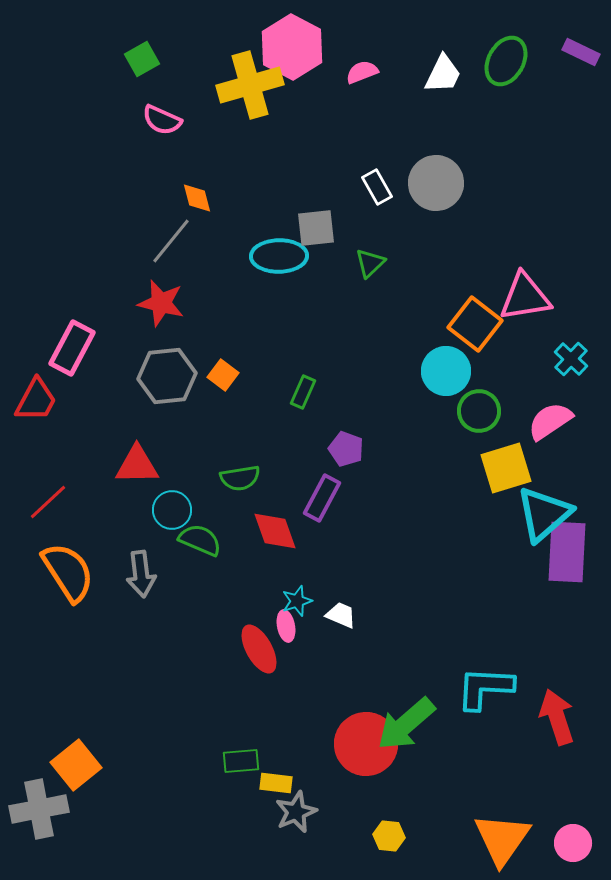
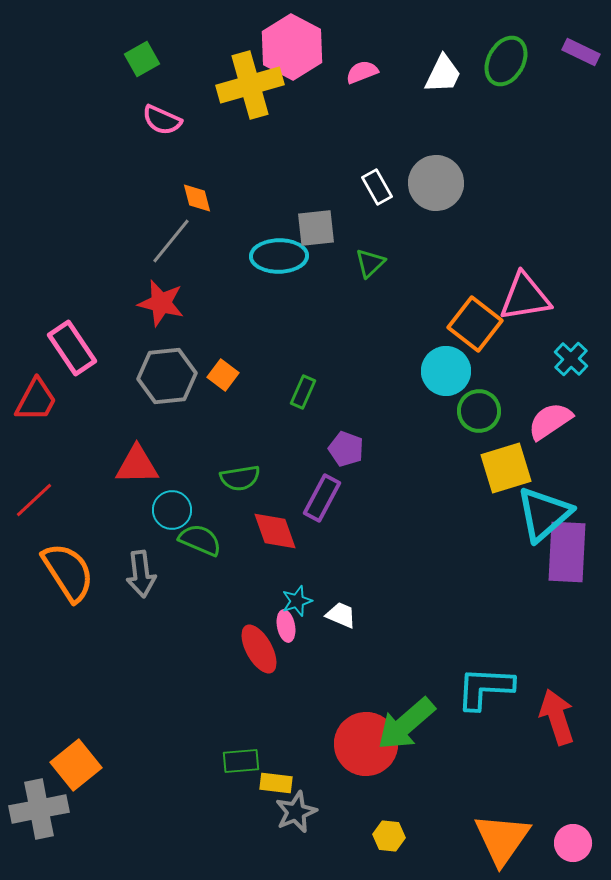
pink rectangle at (72, 348): rotated 62 degrees counterclockwise
red line at (48, 502): moved 14 px left, 2 px up
